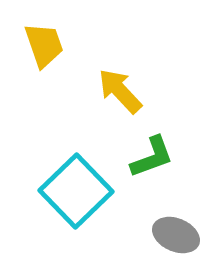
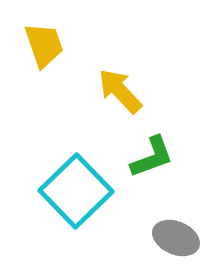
gray ellipse: moved 3 px down
